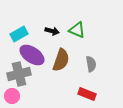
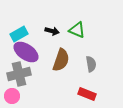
purple ellipse: moved 6 px left, 3 px up
